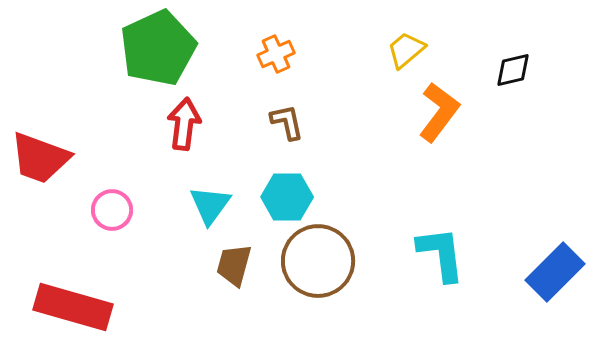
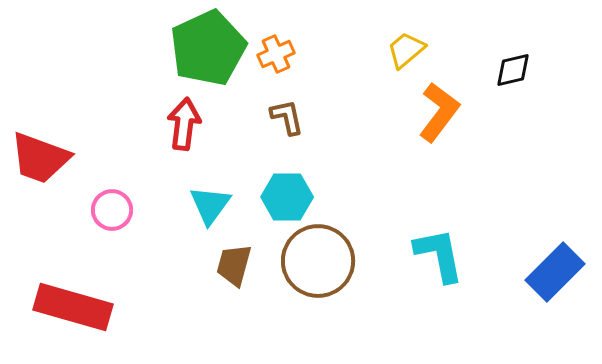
green pentagon: moved 50 px right
brown L-shape: moved 5 px up
cyan L-shape: moved 2 px left, 1 px down; rotated 4 degrees counterclockwise
